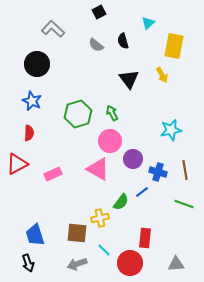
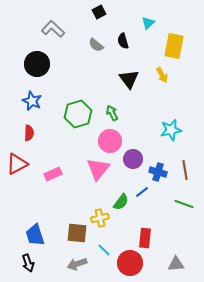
pink triangle: rotated 40 degrees clockwise
